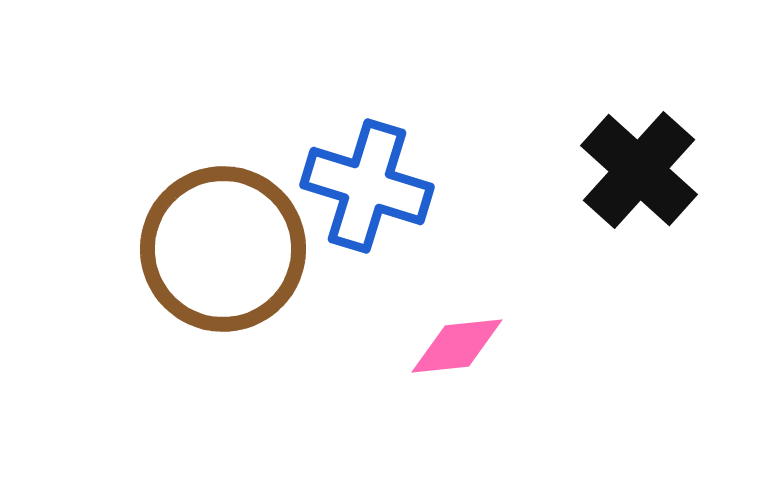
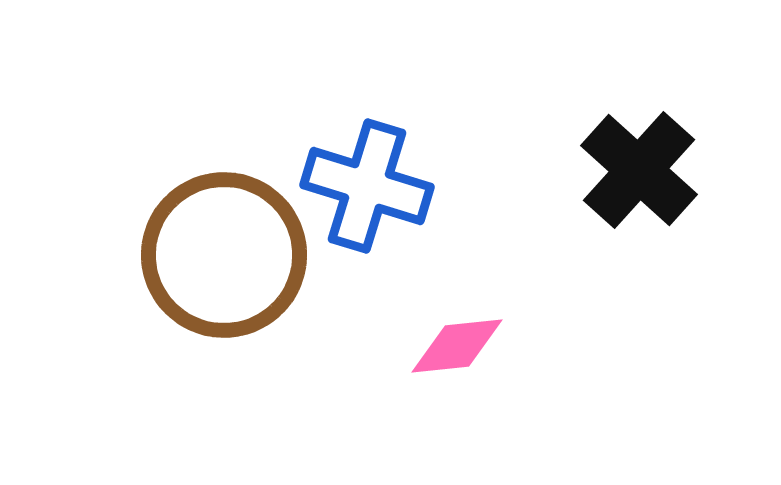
brown circle: moved 1 px right, 6 px down
